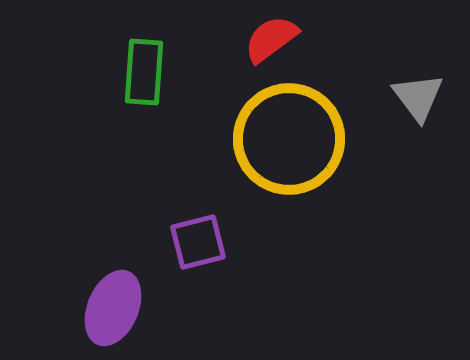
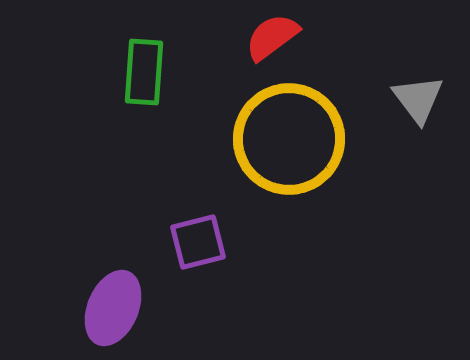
red semicircle: moved 1 px right, 2 px up
gray triangle: moved 2 px down
